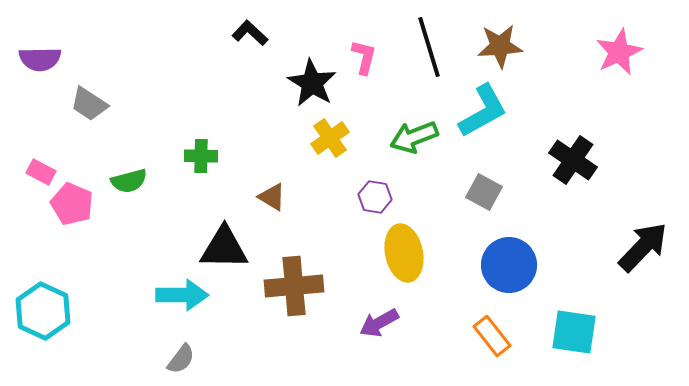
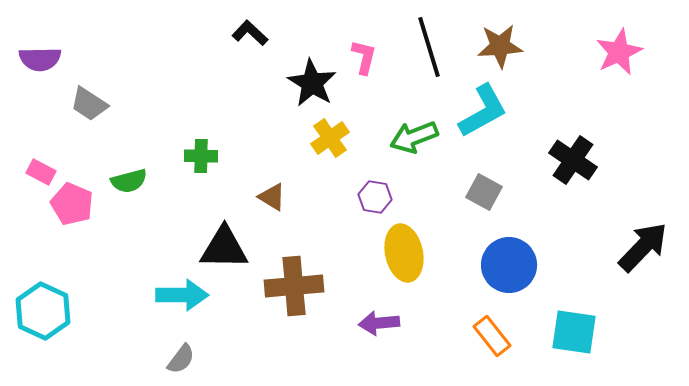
purple arrow: rotated 24 degrees clockwise
